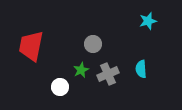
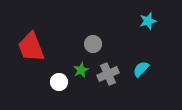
red trapezoid: moved 1 px down; rotated 32 degrees counterclockwise
cyan semicircle: rotated 48 degrees clockwise
white circle: moved 1 px left, 5 px up
